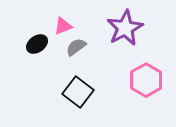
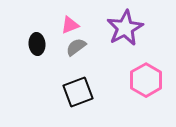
pink triangle: moved 7 px right, 1 px up
black ellipse: rotated 60 degrees counterclockwise
black square: rotated 32 degrees clockwise
